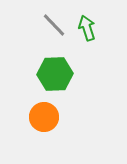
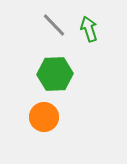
green arrow: moved 2 px right, 1 px down
